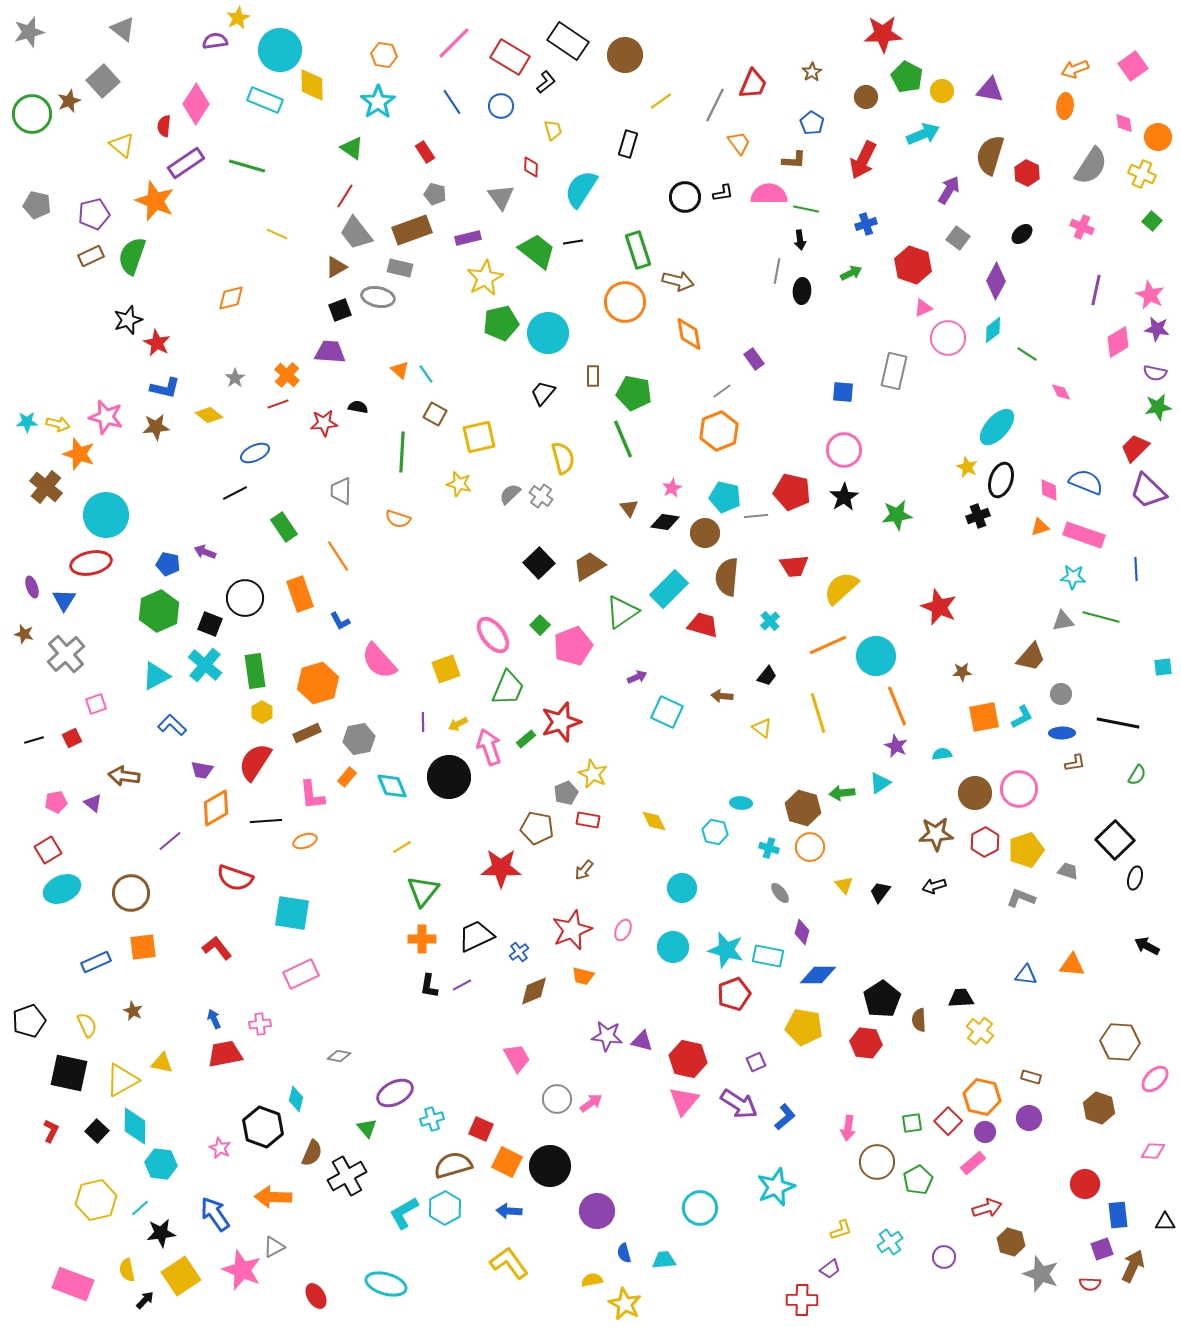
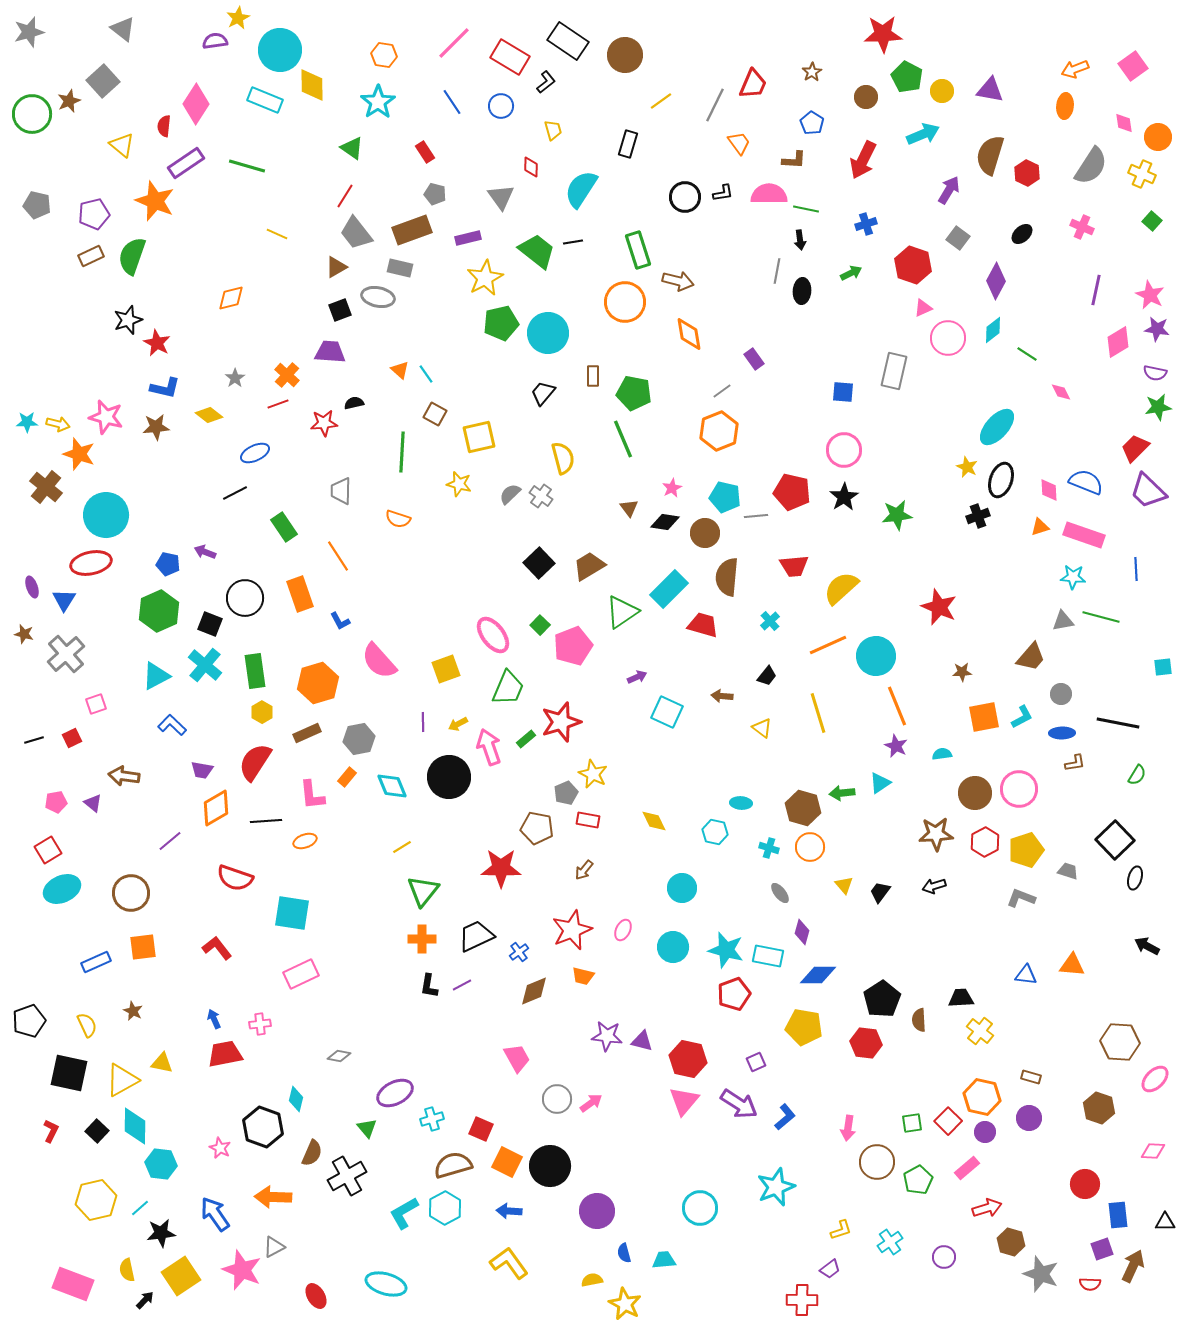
black semicircle at (358, 407): moved 4 px left, 4 px up; rotated 24 degrees counterclockwise
pink rectangle at (973, 1163): moved 6 px left, 5 px down
